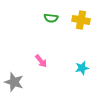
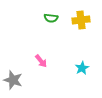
yellow cross: rotated 18 degrees counterclockwise
cyan star: rotated 16 degrees counterclockwise
gray star: moved 1 px left, 2 px up
